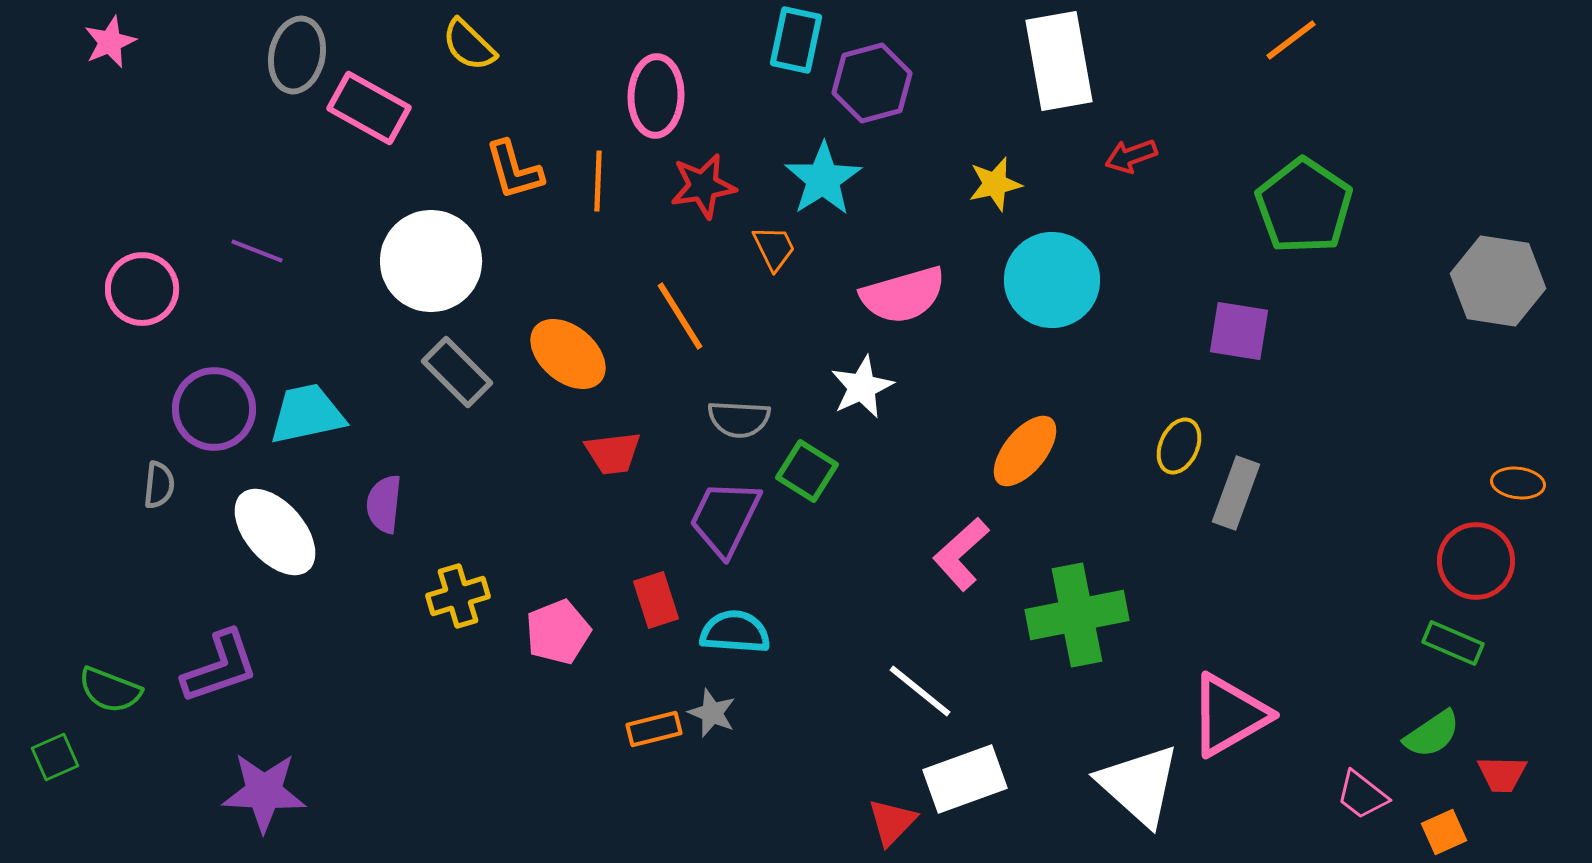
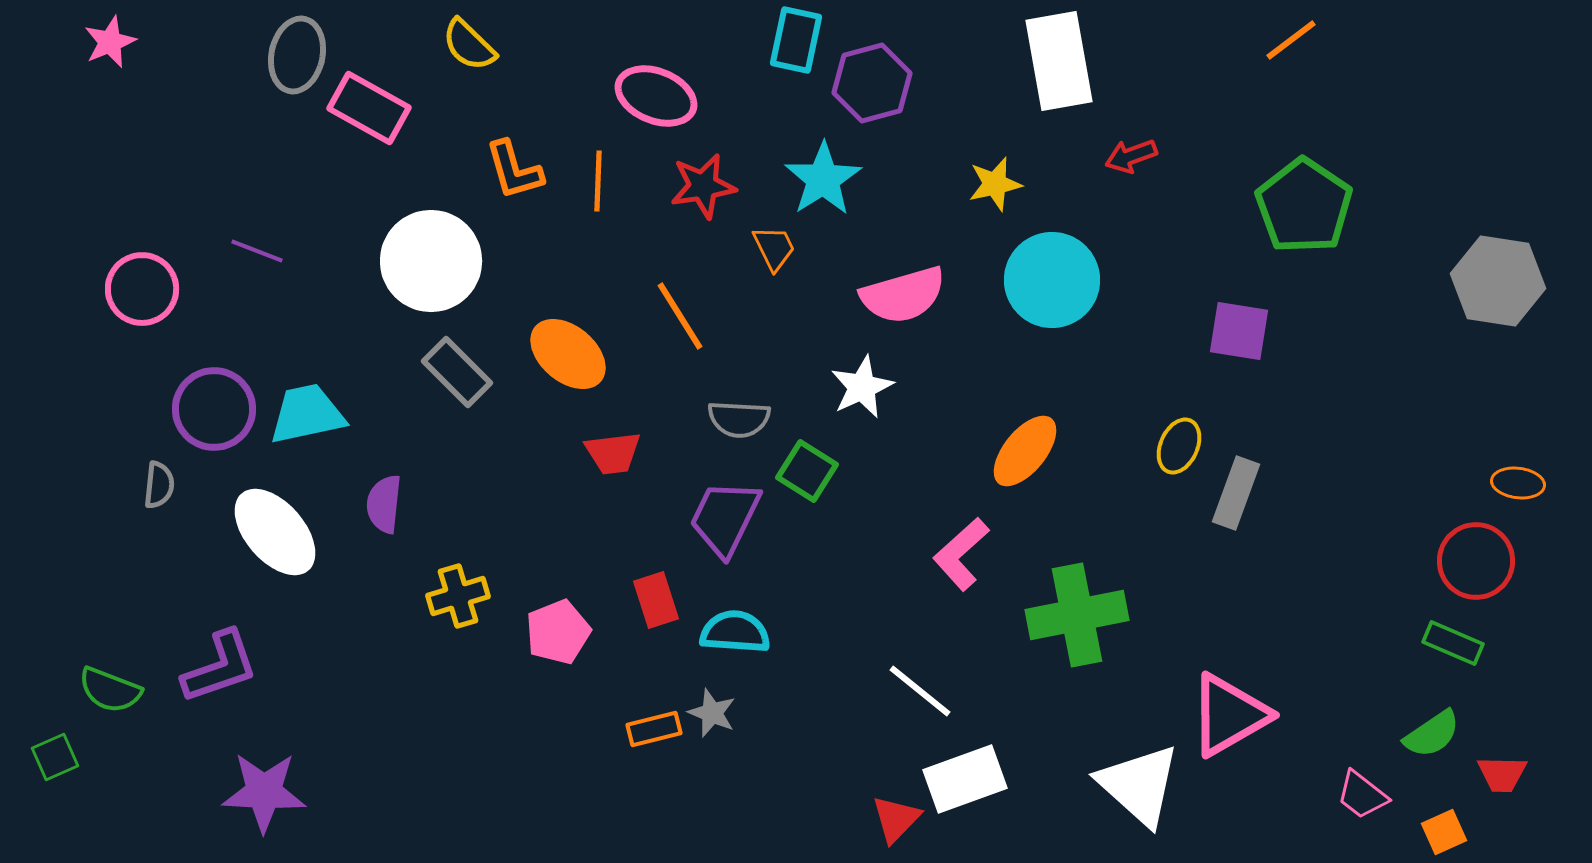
pink ellipse at (656, 96): rotated 70 degrees counterclockwise
red triangle at (892, 822): moved 4 px right, 3 px up
